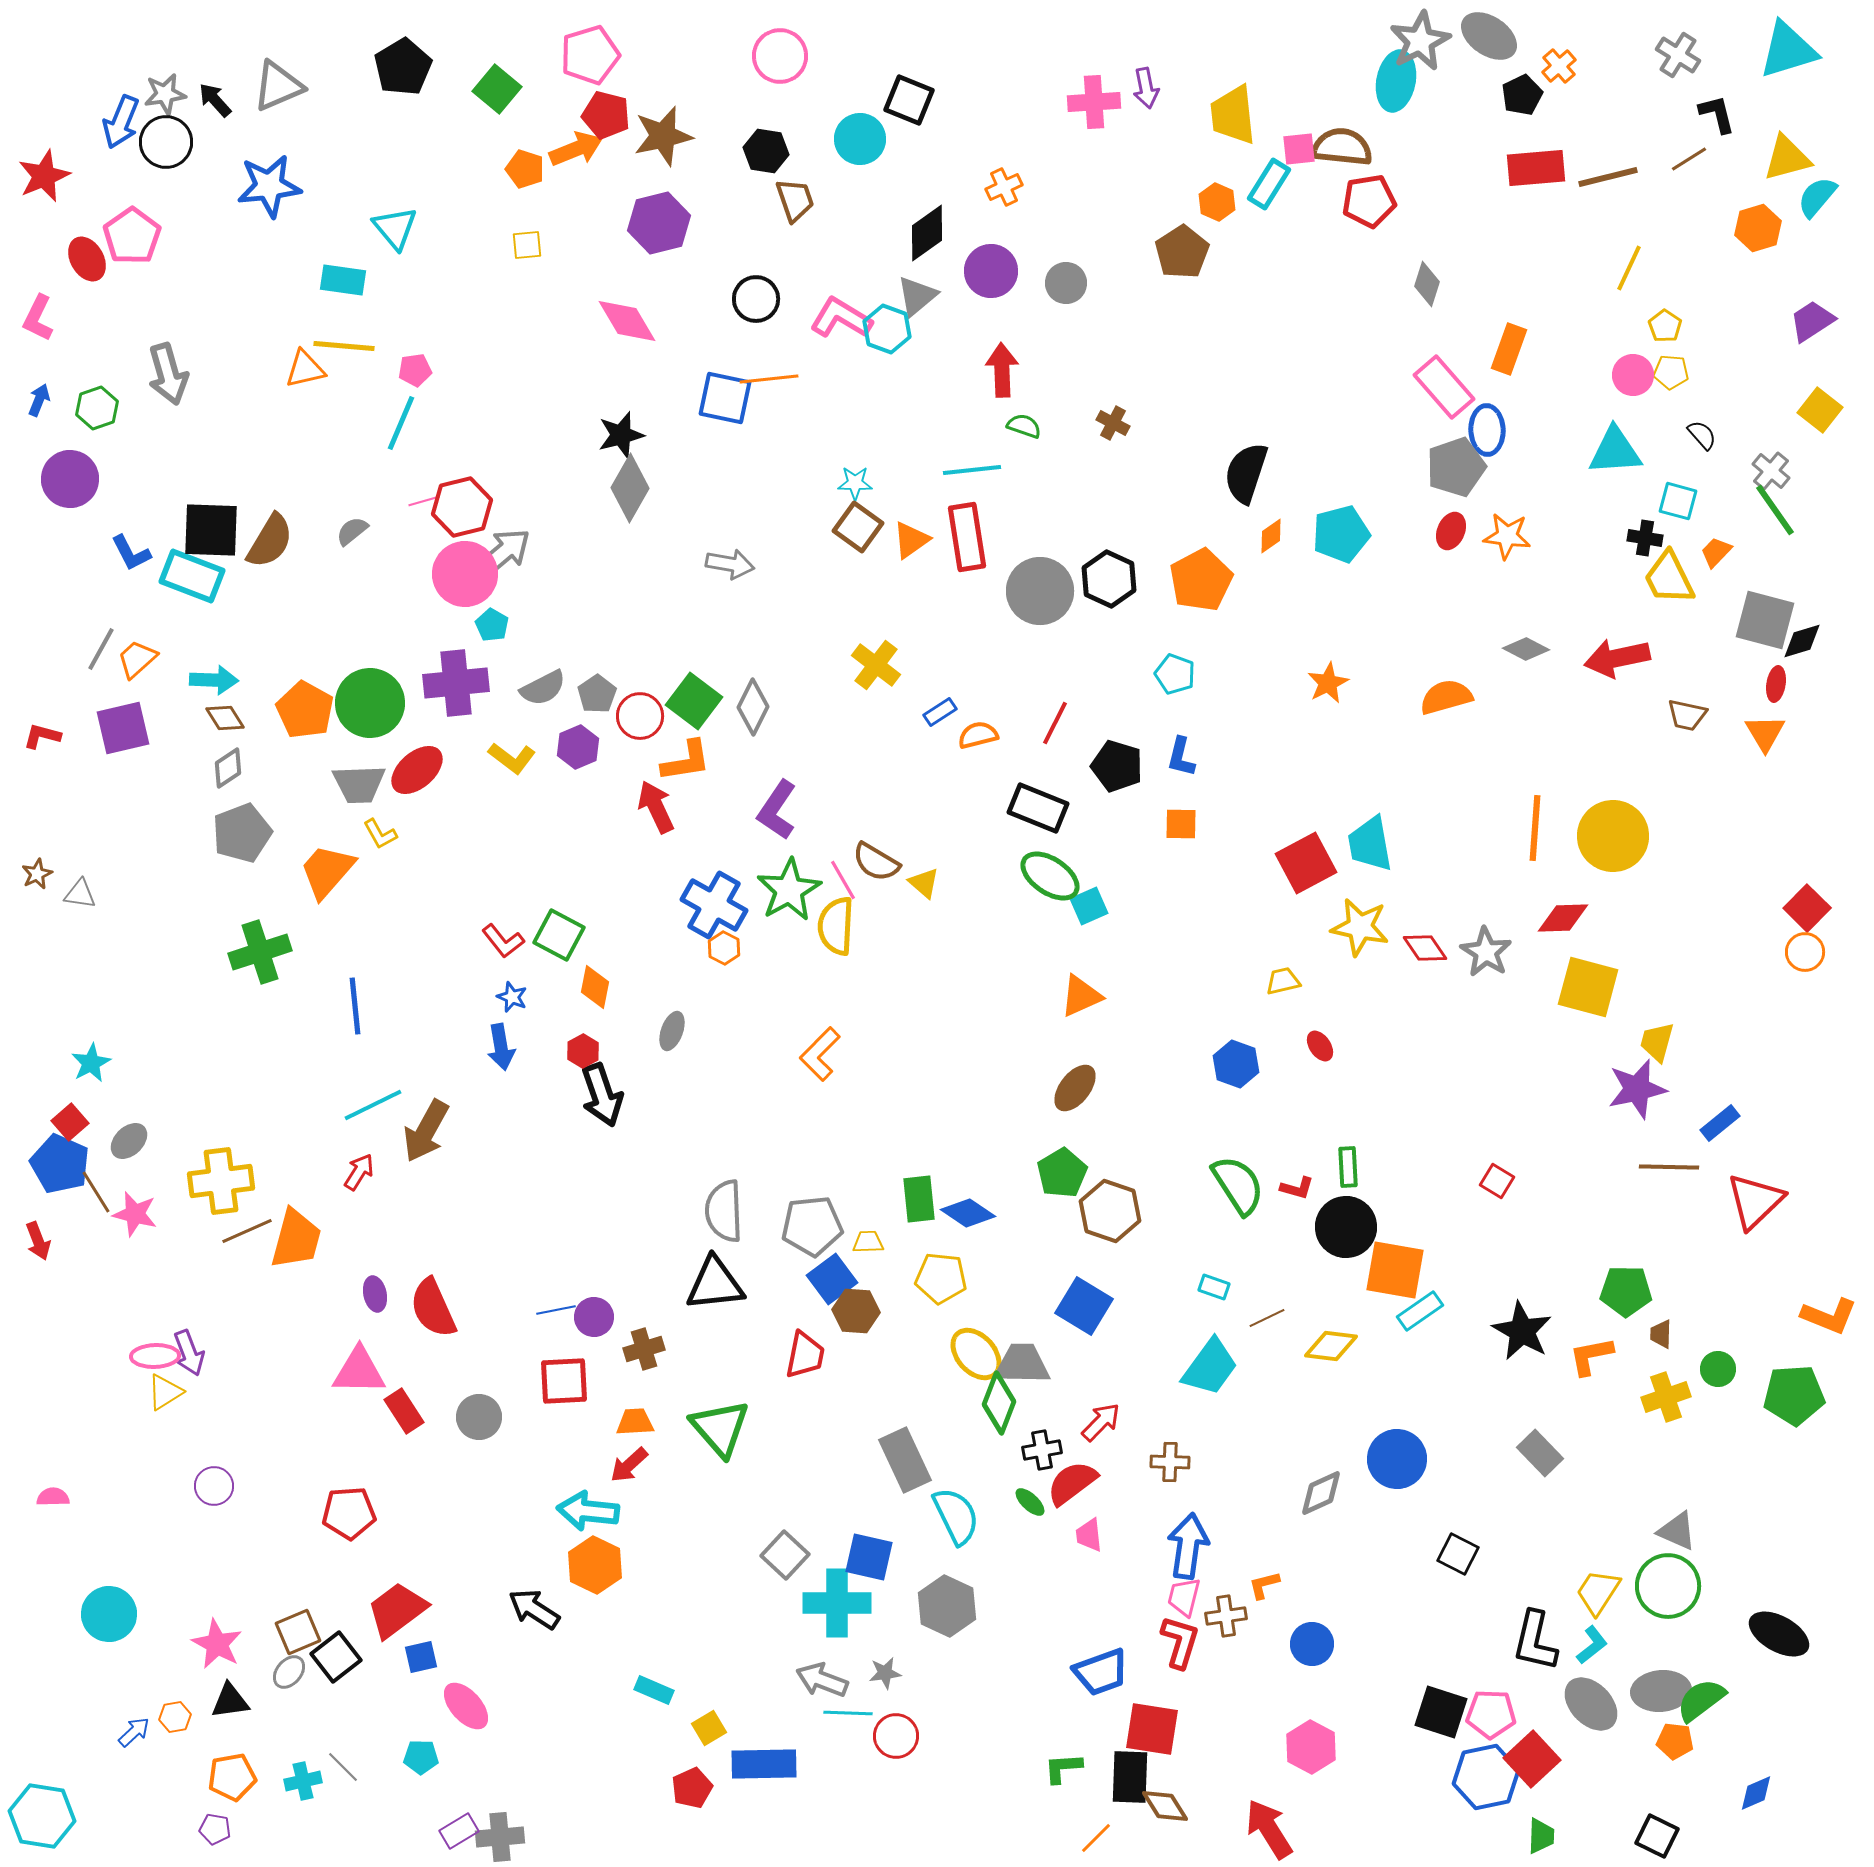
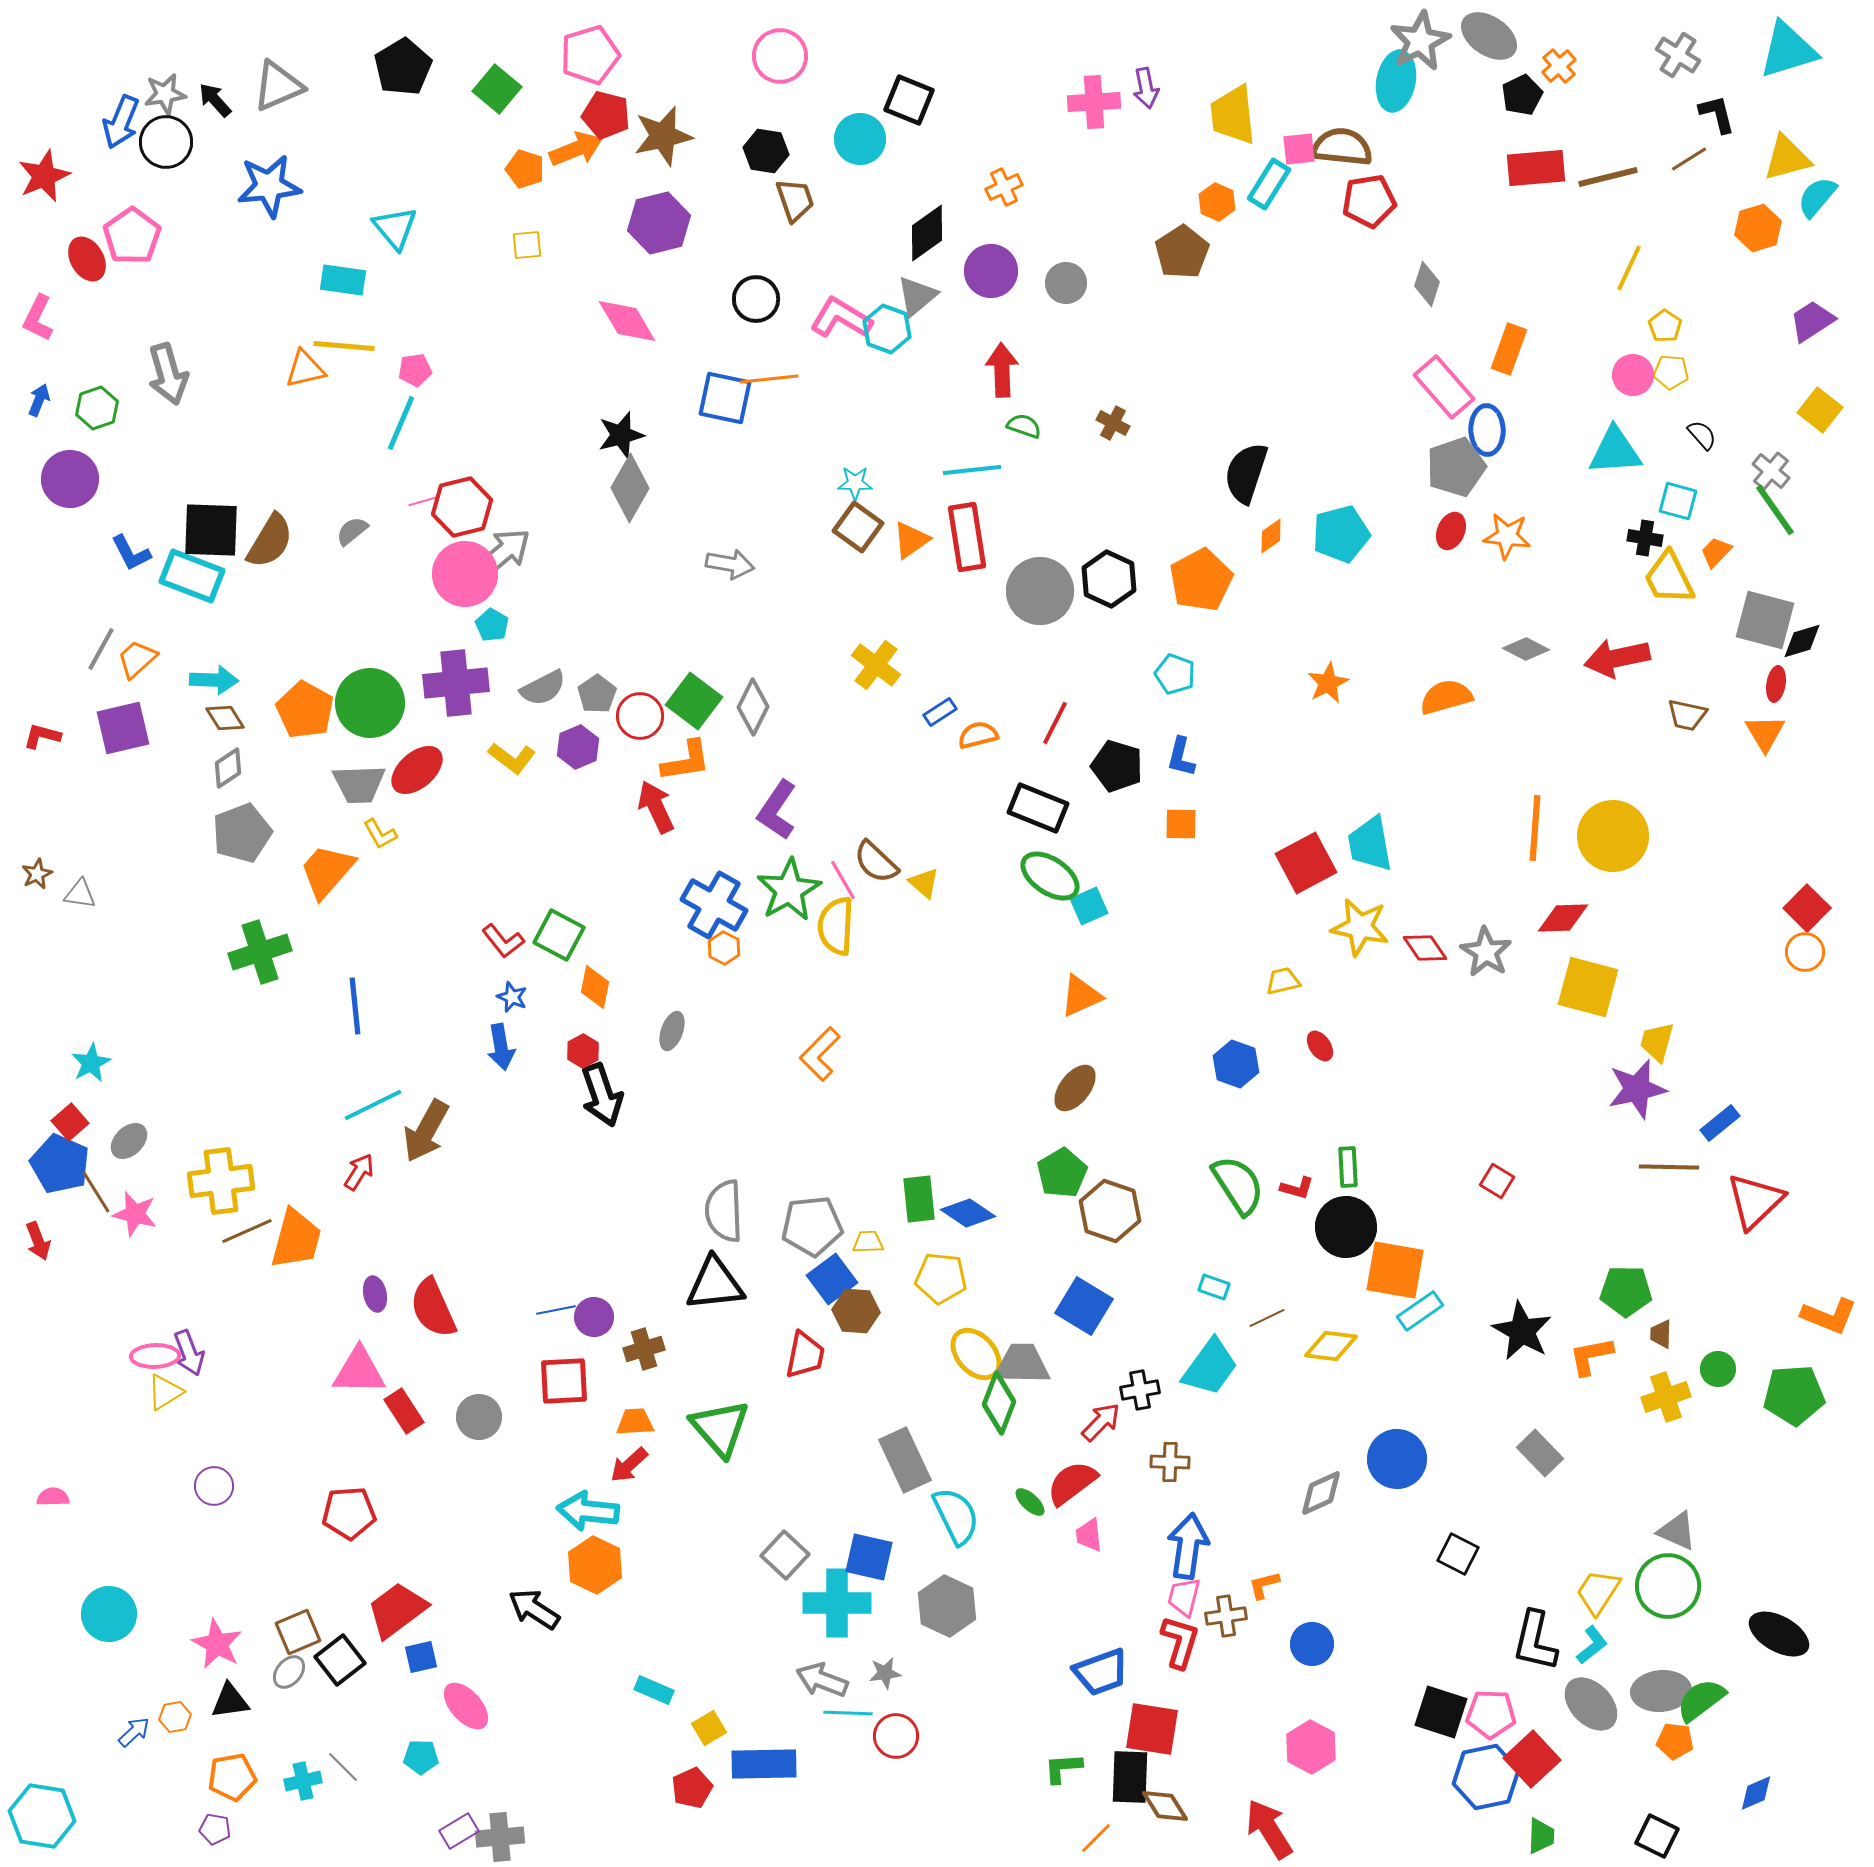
brown semicircle at (876, 862): rotated 12 degrees clockwise
black cross at (1042, 1450): moved 98 px right, 60 px up
black square at (336, 1657): moved 4 px right, 3 px down
